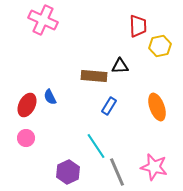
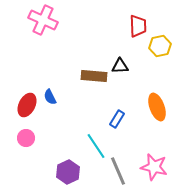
blue rectangle: moved 8 px right, 13 px down
gray line: moved 1 px right, 1 px up
